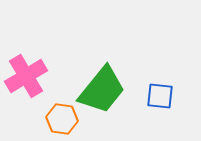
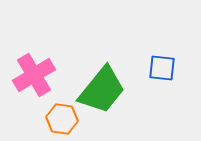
pink cross: moved 8 px right, 1 px up
blue square: moved 2 px right, 28 px up
